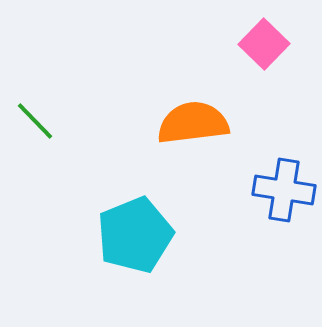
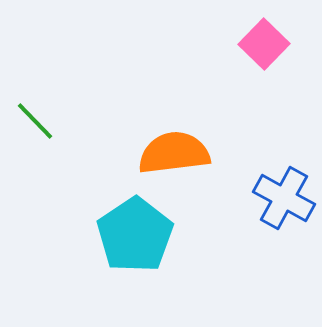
orange semicircle: moved 19 px left, 30 px down
blue cross: moved 8 px down; rotated 20 degrees clockwise
cyan pentagon: rotated 12 degrees counterclockwise
